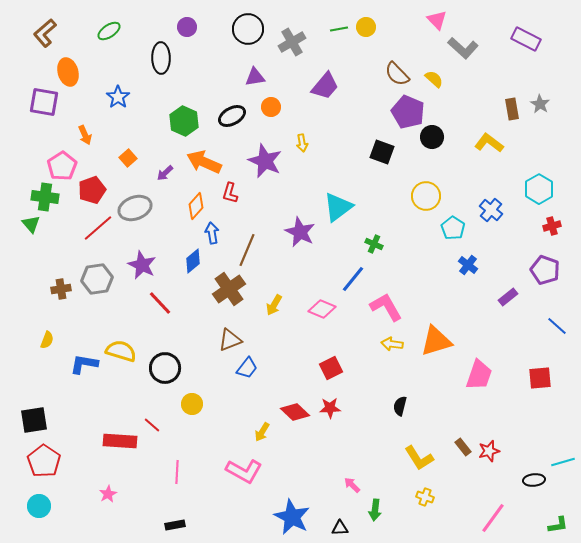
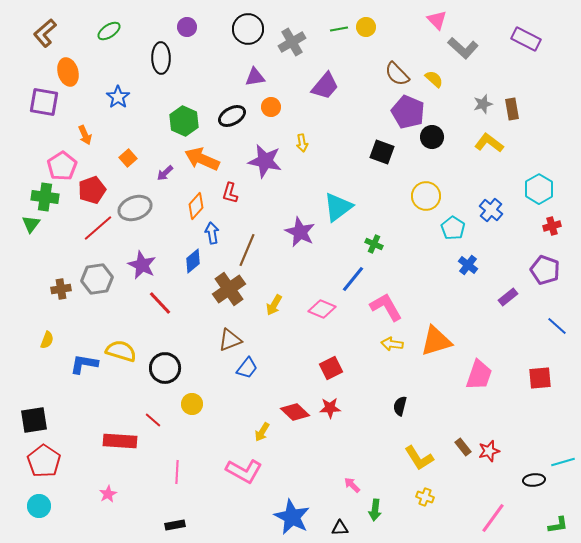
gray star at (540, 104): moved 57 px left; rotated 24 degrees clockwise
purple star at (265, 161): rotated 12 degrees counterclockwise
orange arrow at (204, 162): moved 2 px left, 3 px up
green triangle at (31, 224): rotated 18 degrees clockwise
red line at (152, 425): moved 1 px right, 5 px up
